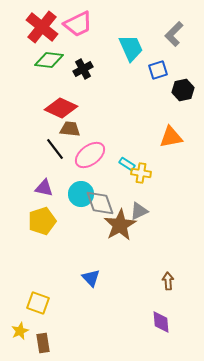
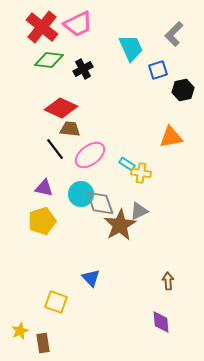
yellow square: moved 18 px right, 1 px up
